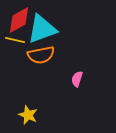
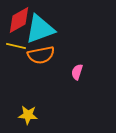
cyan triangle: moved 2 px left
yellow line: moved 1 px right, 6 px down
pink semicircle: moved 7 px up
yellow star: rotated 18 degrees counterclockwise
